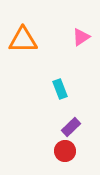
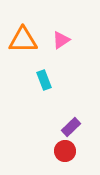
pink triangle: moved 20 px left, 3 px down
cyan rectangle: moved 16 px left, 9 px up
